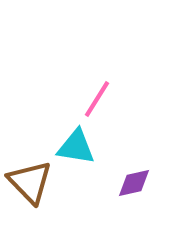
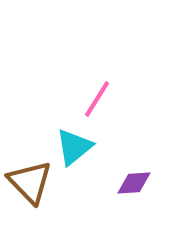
cyan triangle: moved 2 px left; rotated 48 degrees counterclockwise
purple diamond: rotated 9 degrees clockwise
